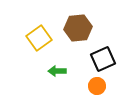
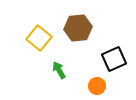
yellow square: rotated 15 degrees counterclockwise
black square: moved 11 px right
green arrow: moved 2 px right, 1 px up; rotated 60 degrees clockwise
